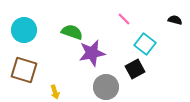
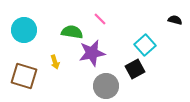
pink line: moved 24 px left
green semicircle: rotated 10 degrees counterclockwise
cyan square: moved 1 px down; rotated 10 degrees clockwise
brown square: moved 6 px down
gray circle: moved 1 px up
yellow arrow: moved 30 px up
